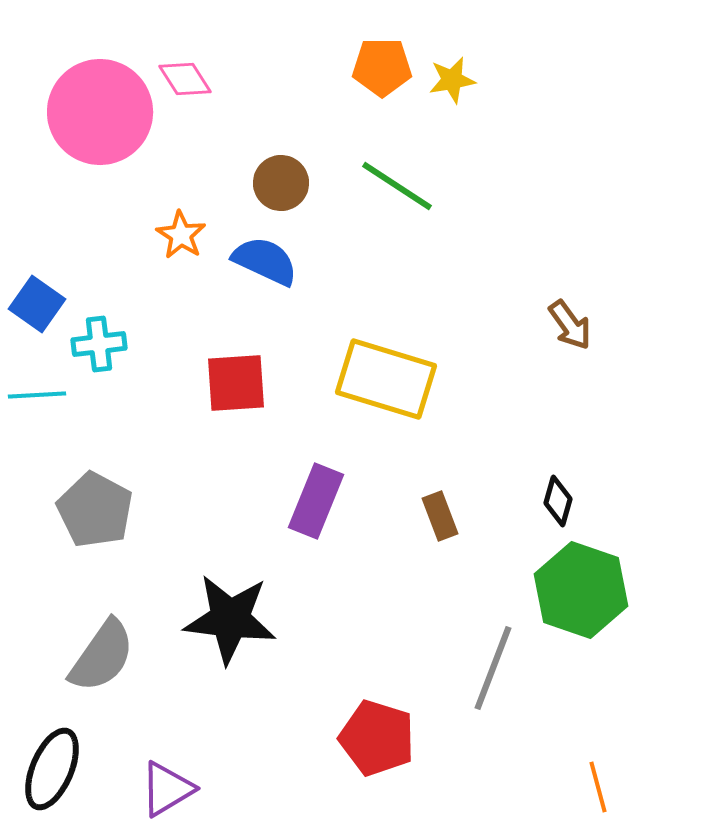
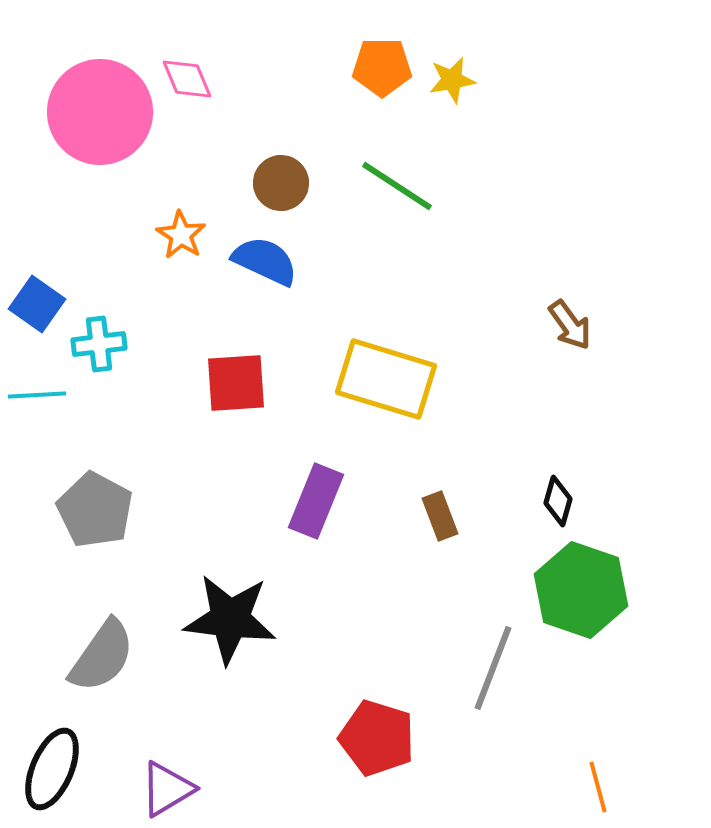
pink diamond: moved 2 px right; rotated 10 degrees clockwise
